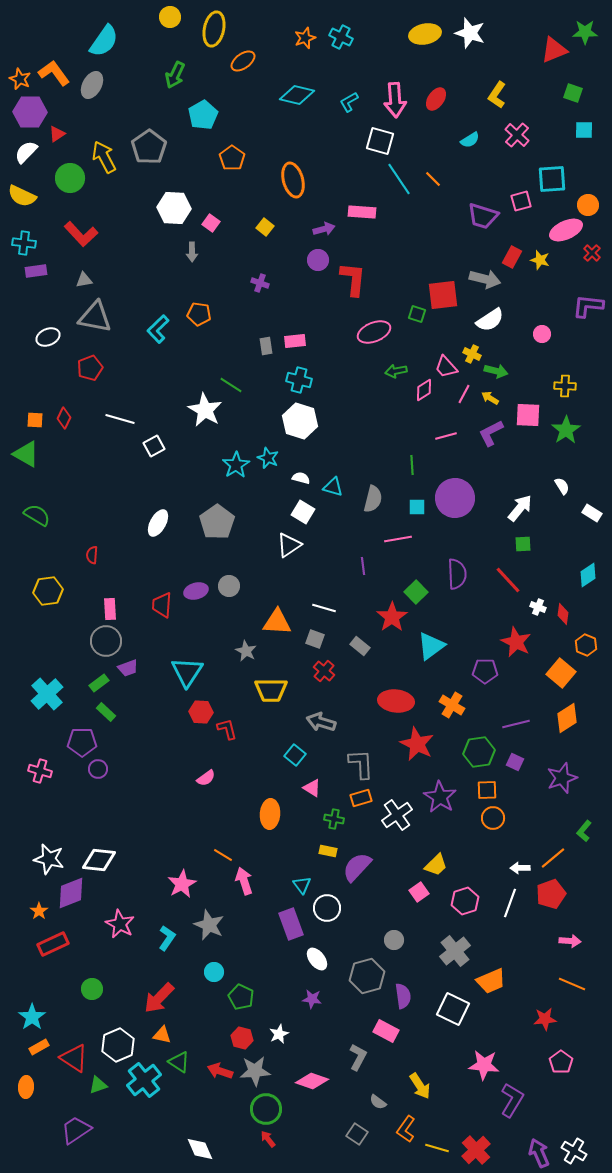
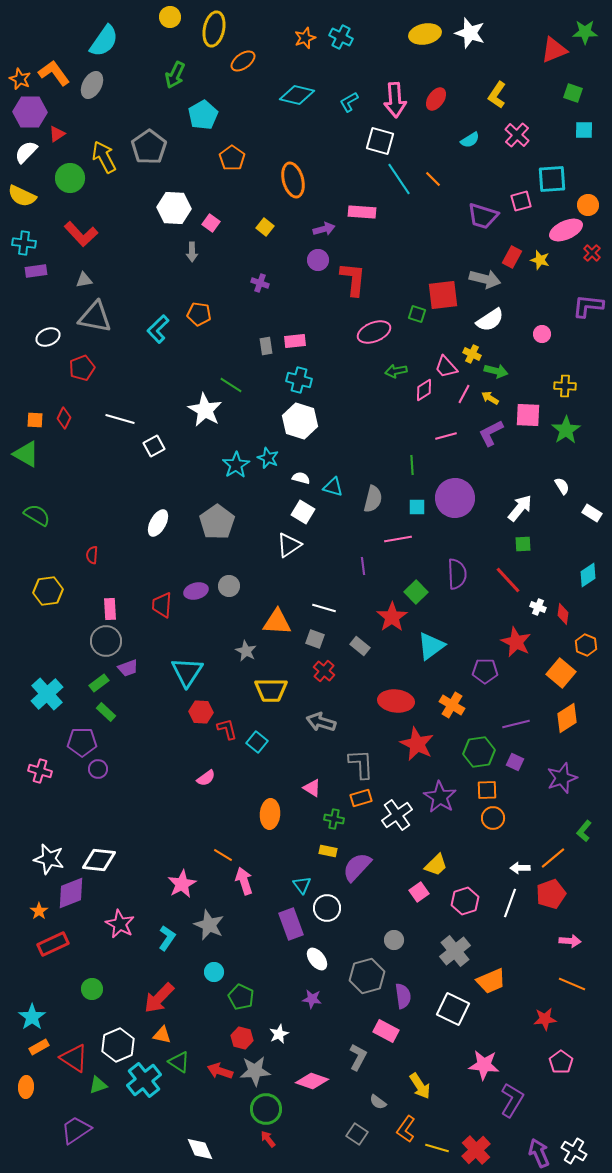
red pentagon at (90, 368): moved 8 px left
cyan square at (295, 755): moved 38 px left, 13 px up
